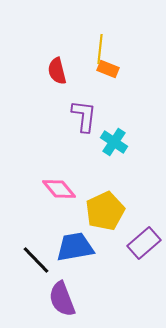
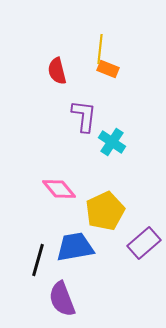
cyan cross: moved 2 px left
black line: moved 2 px right; rotated 60 degrees clockwise
